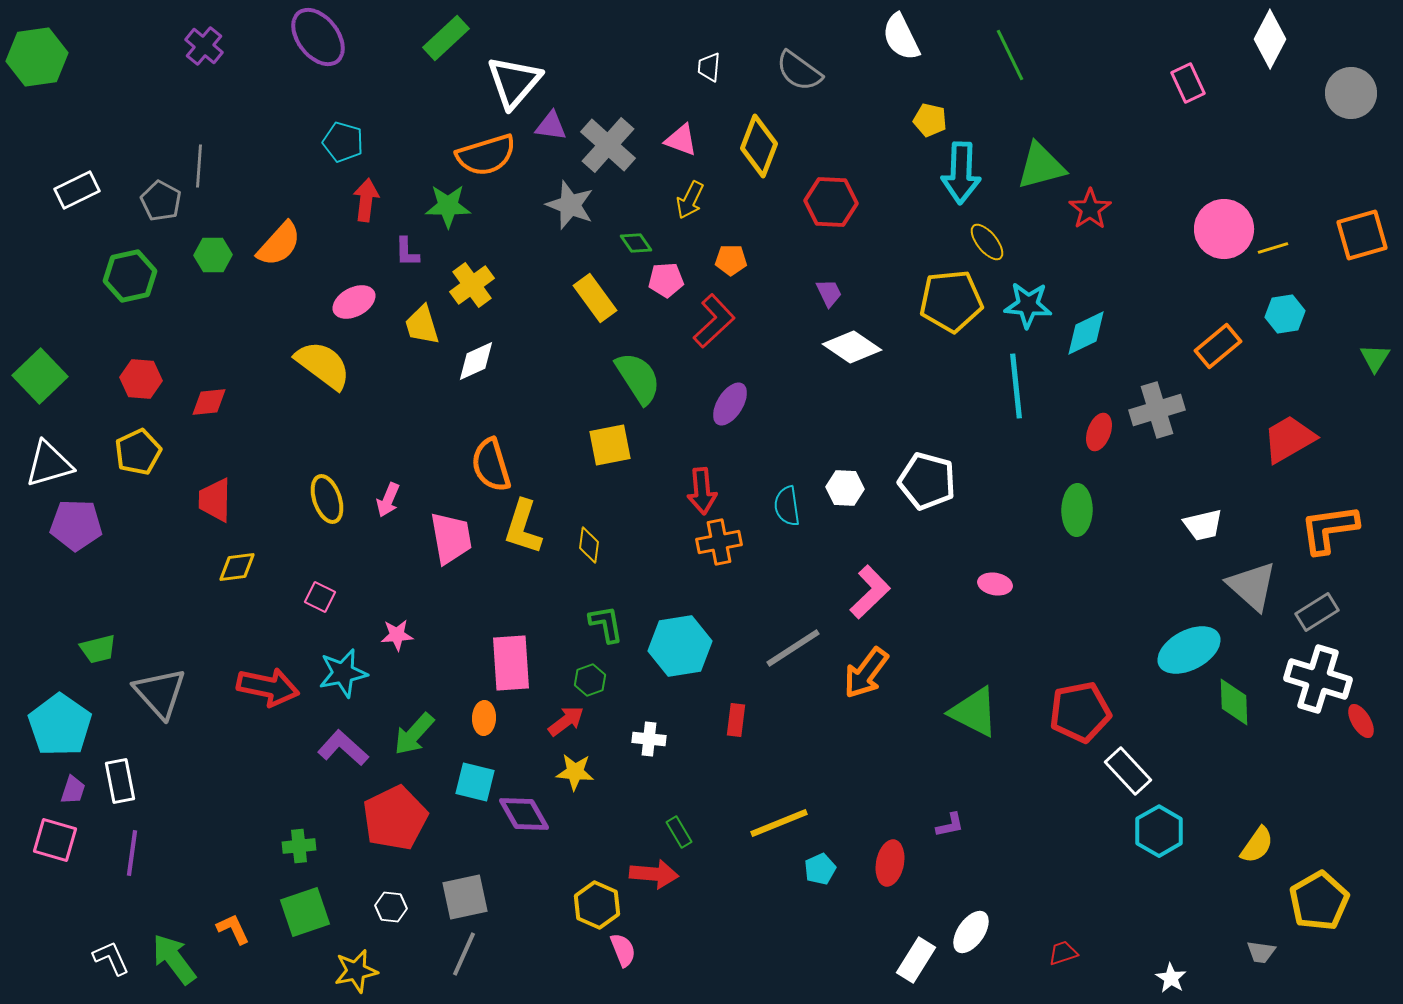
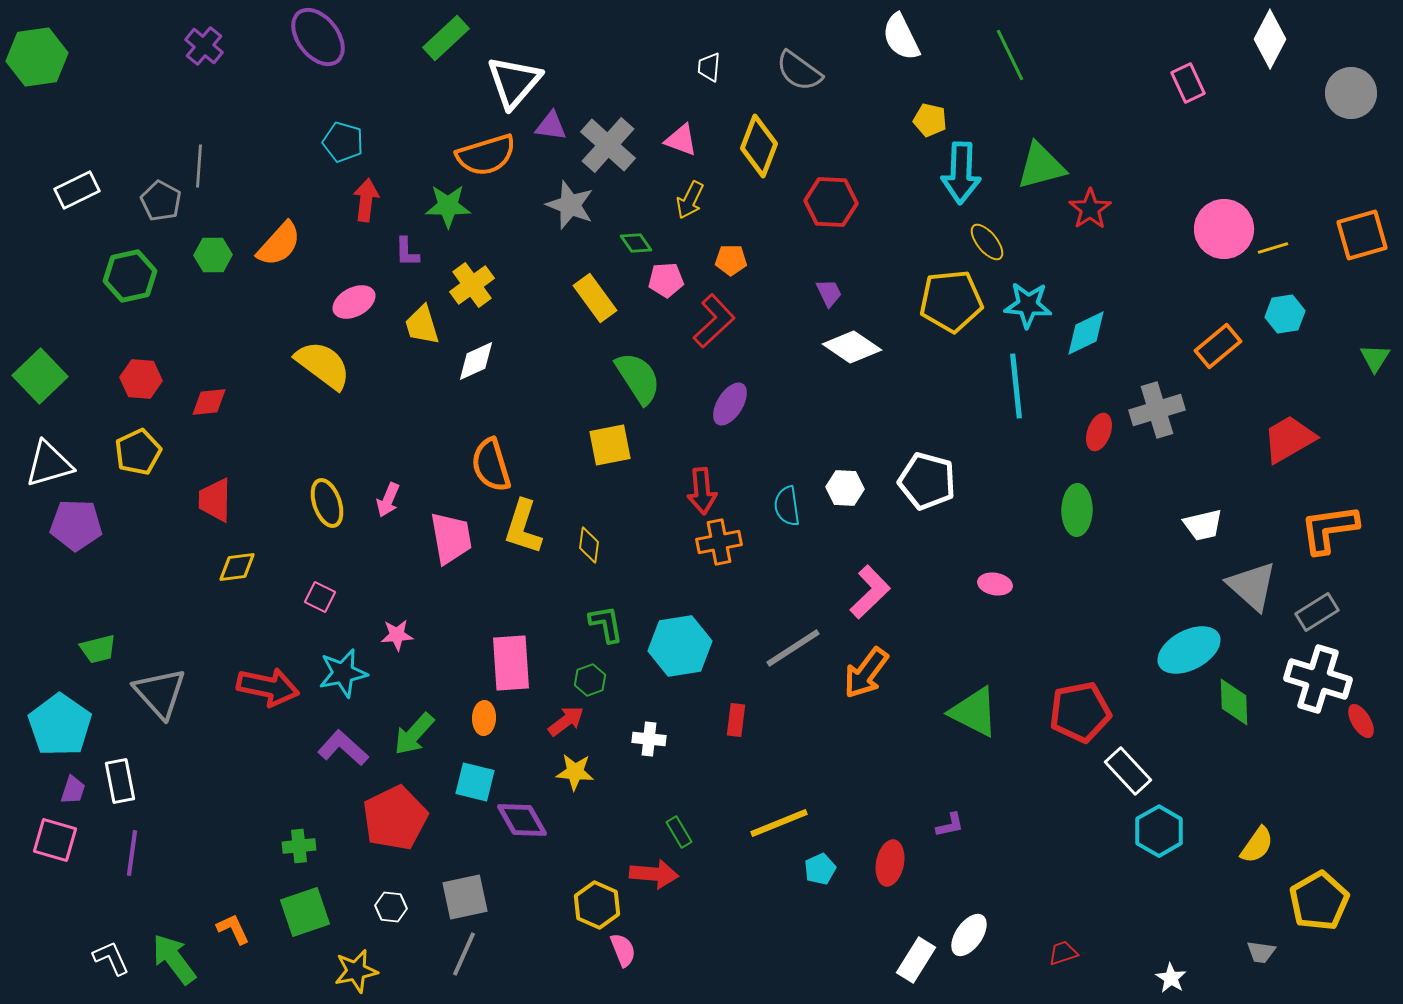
yellow ellipse at (327, 499): moved 4 px down
purple diamond at (524, 814): moved 2 px left, 6 px down
white ellipse at (971, 932): moved 2 px left, 3 px down
